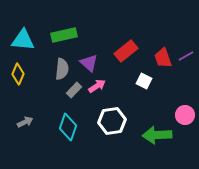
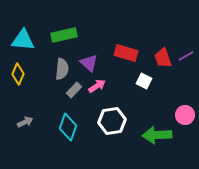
red rectangle: moved 2 px down; rotated 55 degrees clockwise
